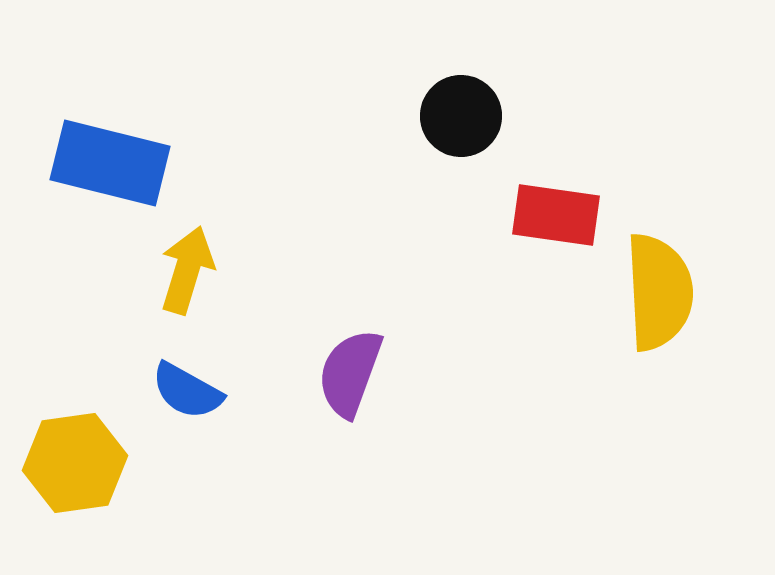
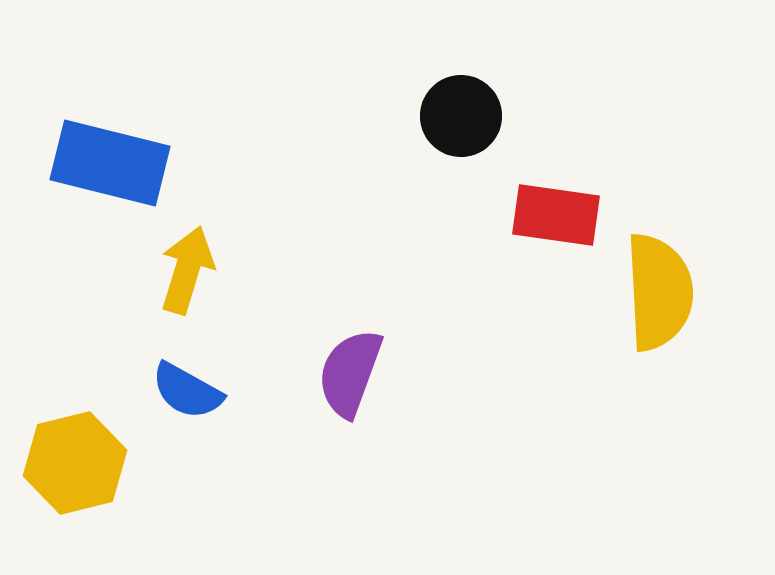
yellow hexagon: rotated 6 degrees counterclockwise
